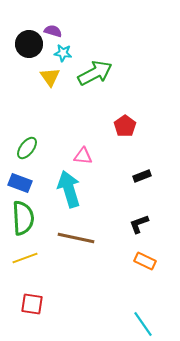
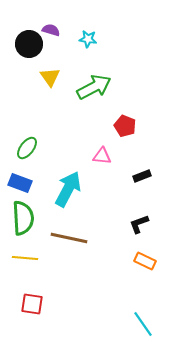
purple semicircle: moved 2 px left, 1 px up
cyan star: moved 25 px right, 14 px up
green arrow: moved 1 px left, 14 px down
red pentagon: rotated 15 degrees counterclockwise
pink triangle: moved 19 px right
cyan arrow: moved 1 px left; rotated 45 degrees clockwise
brown line: moved 7 px left
yellow line: rotated 25 degrees clockwise
